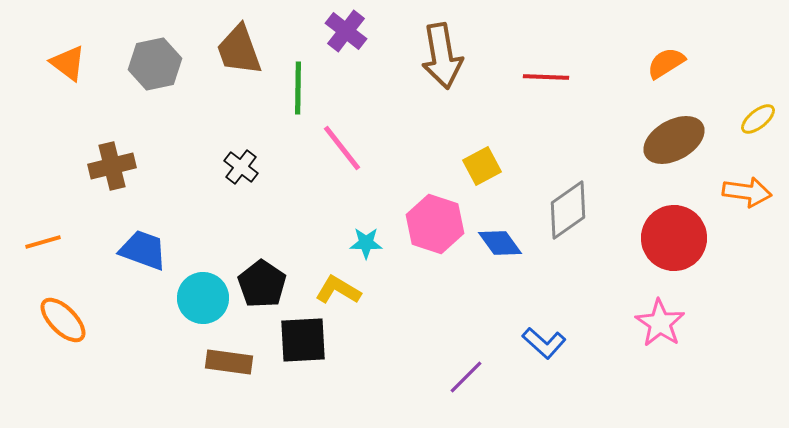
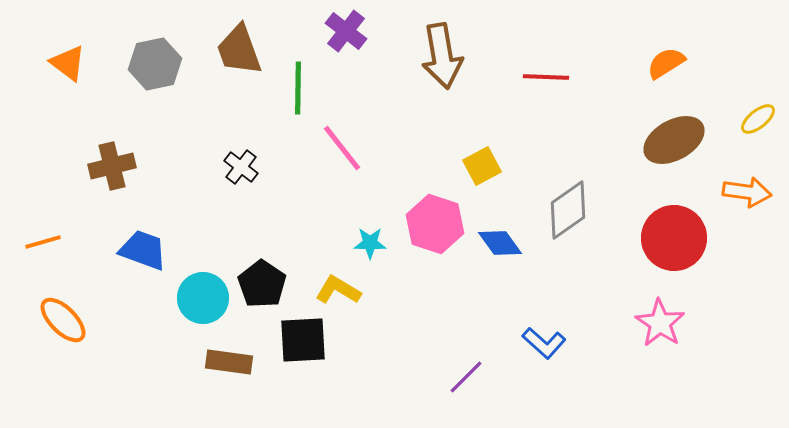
cyan star: moved 4 px right
